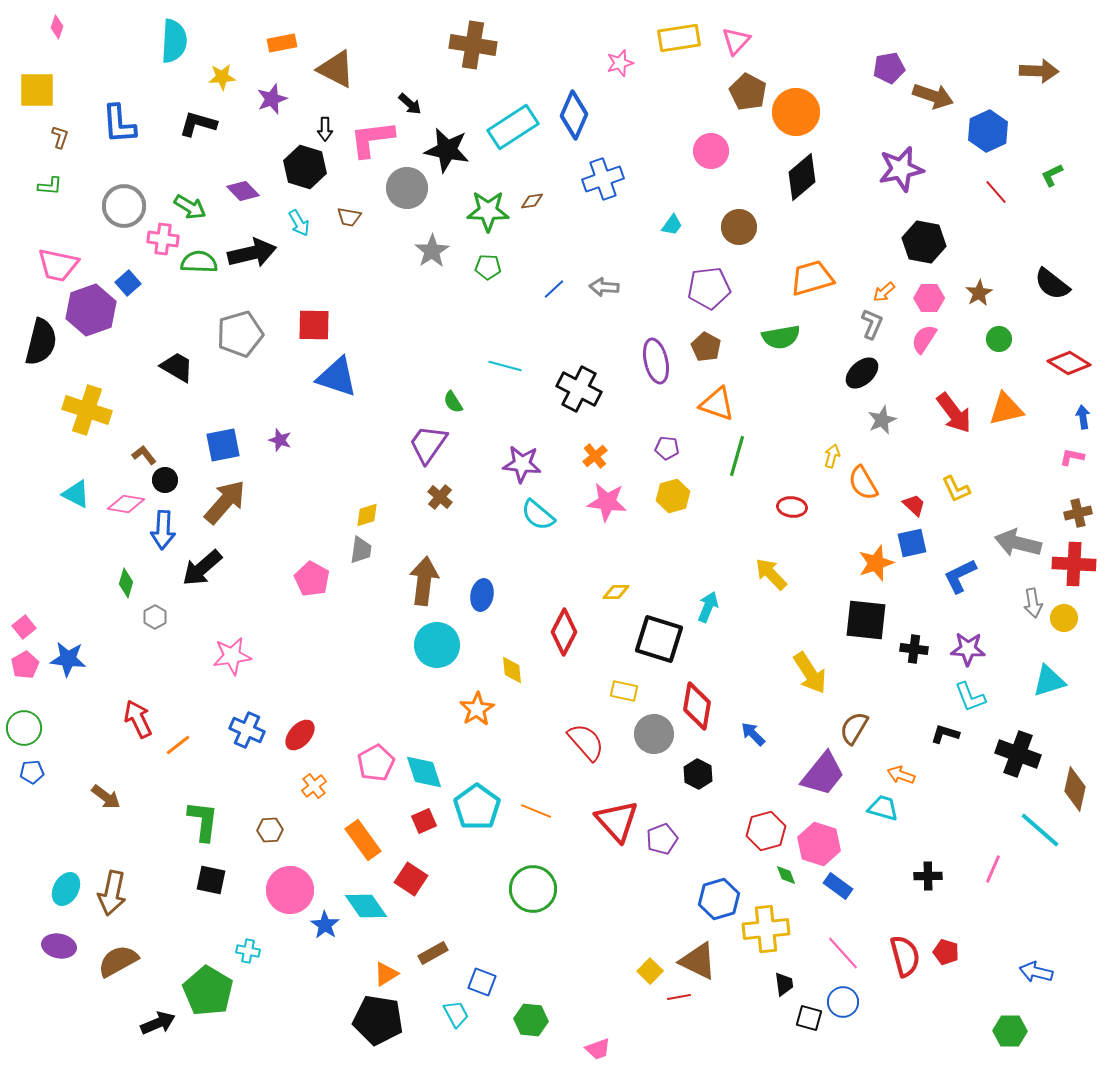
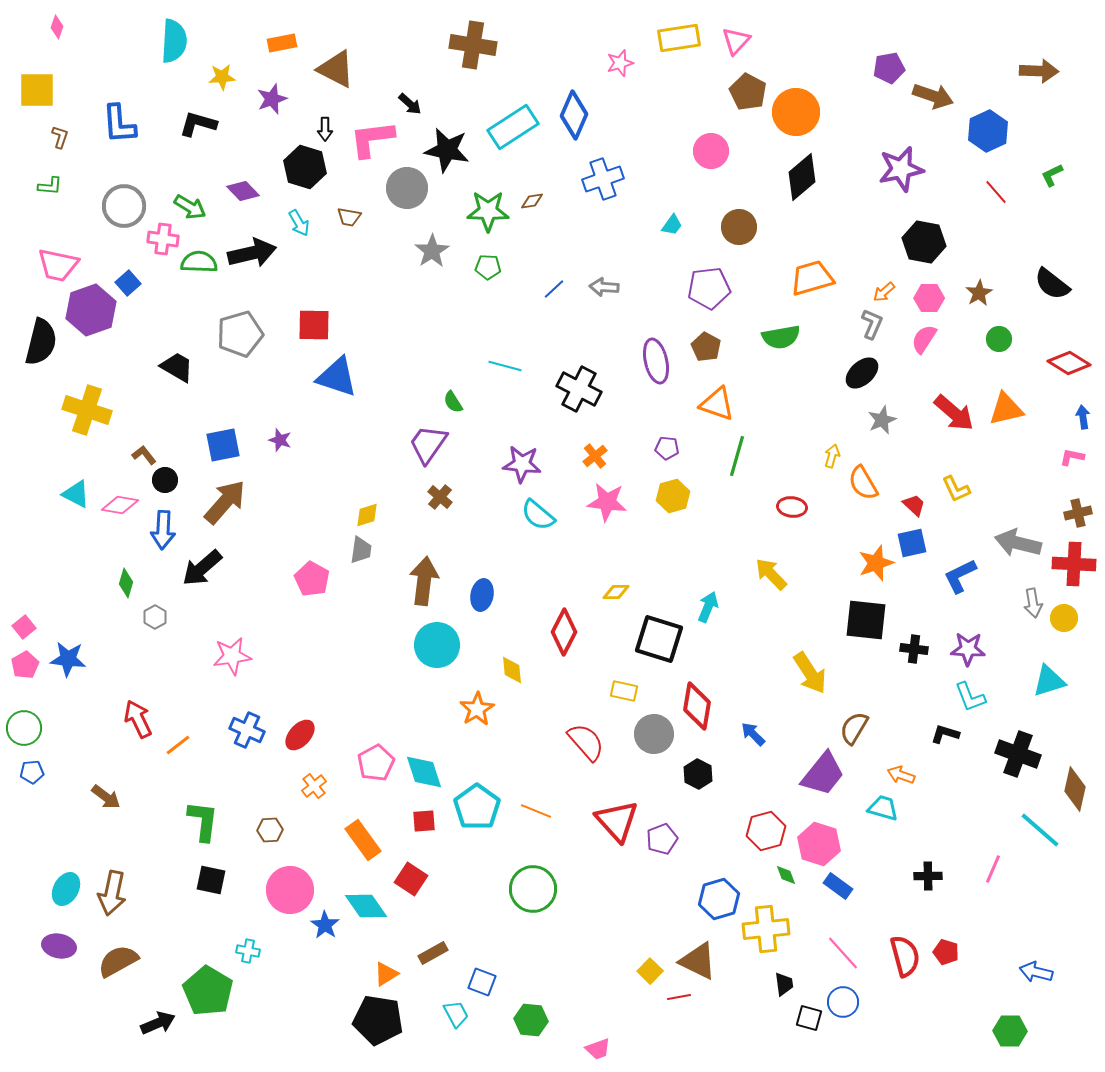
red arrow at (954, 413): rotated 12 degrees counterclockwise
pink diamond at (126, 504): moved 6 px left, 1 px down
red square at (424, 821): rotated 20 degrees clockwise
